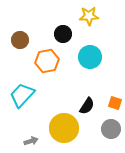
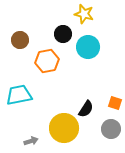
yellow star: moved 5 px left, 2 px up; rotated 18 degrees clockwise
cyan circle: moved 2 px left, 10 px up
cyan trapezoid: moved 3 px left; rotated 36 degrees clockwise
black semicircle: moved 1 px left, 3 px down
